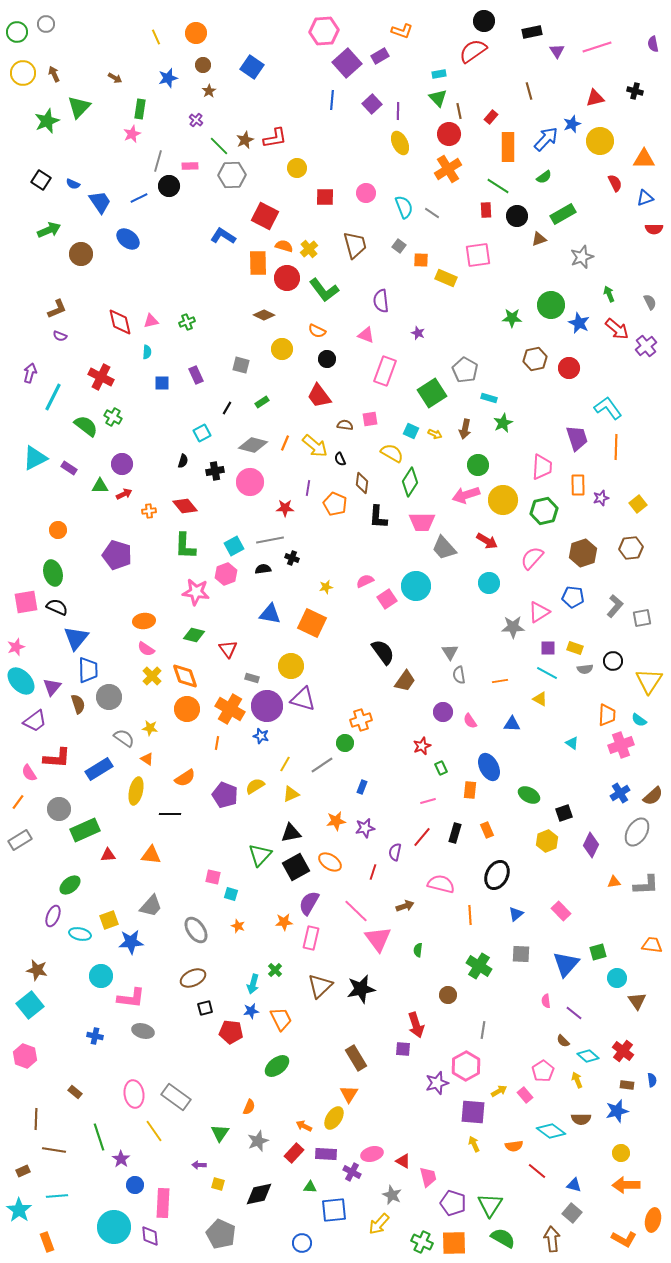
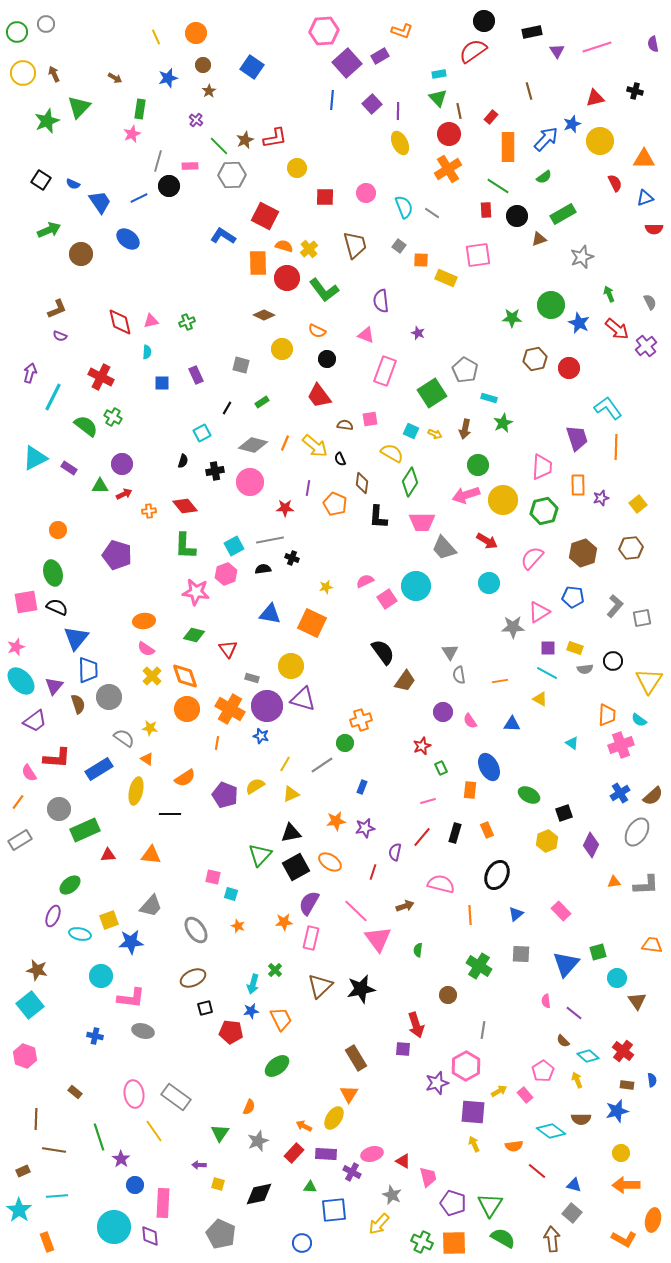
purple triangle at (52, 687): moved 2 px right, 1 px up
